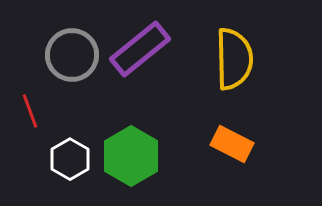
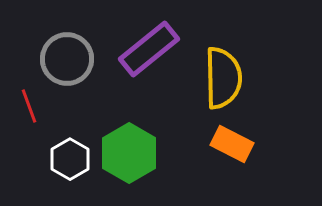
purple rectangle: moved 9 px right
gray circle: moved 5 px left, 4 px down
yellow semicircle: moved 11 px left, 19 px down
red line: moved 1 px left, 5 px up
green hexagon: moved 2 px left, 3 px up
